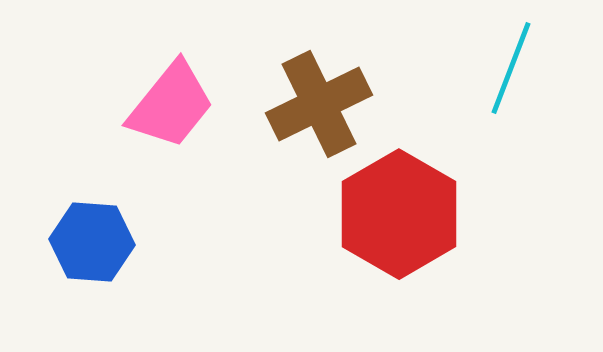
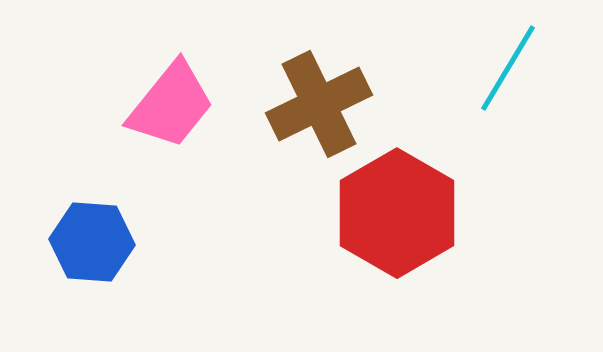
cyan line: moved 3 px left; rotated 10 degrees clockwise
red hexagon: moved 2 px left, 1 px up
